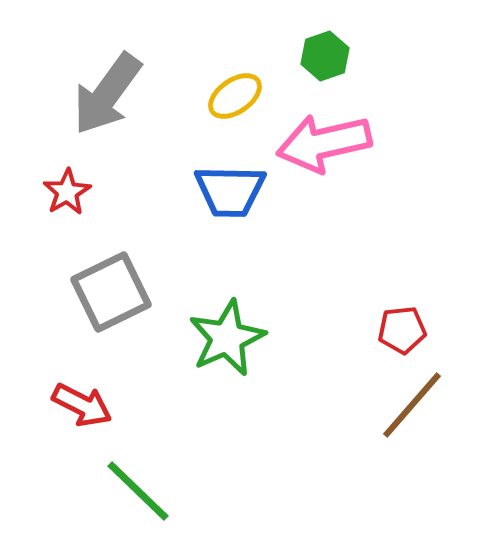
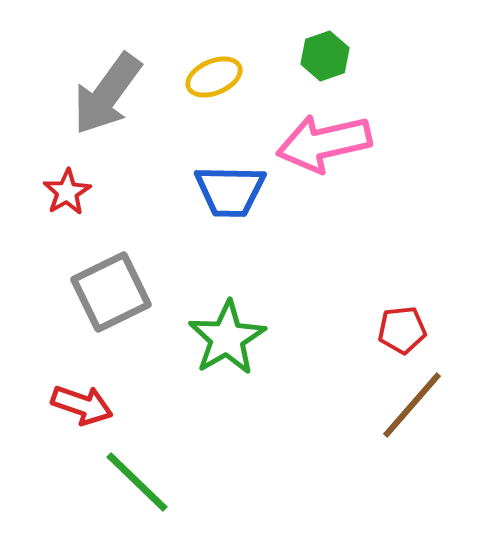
yellow ellipse: moved 21 px left, 19 px up; rotated 12 degrees clockwise
green star: rotated 6 degrees counterclockwise
red arrow: rotated 8 degrees counterclockwise
green line: moved 1 px left, 9 px up
